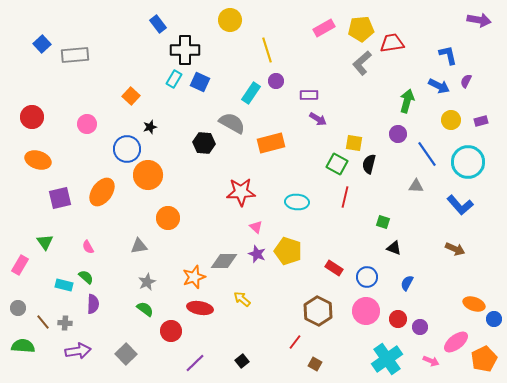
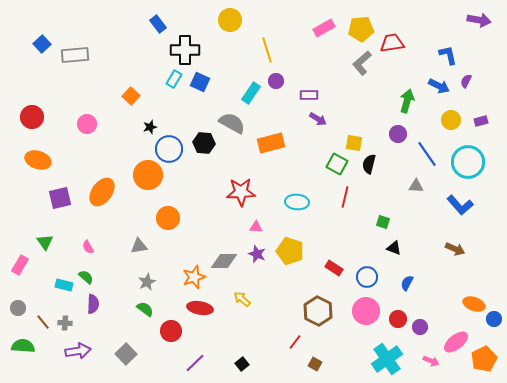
blue circle at (127, 149): moved 42 px right
pink triangle at (256, 227): rotated 40 degrees counterclockwise
yellow pentagon at (288, 251): moved 2 px right
black square at (242, 361): moved 3 px down
